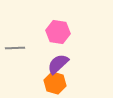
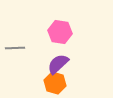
pink hexagon: moved 2 px right
